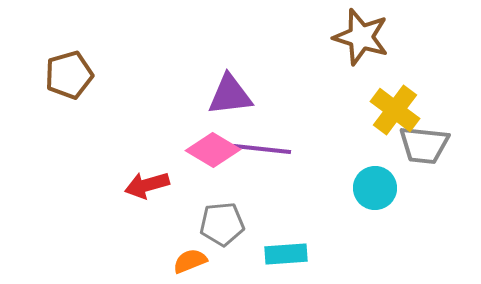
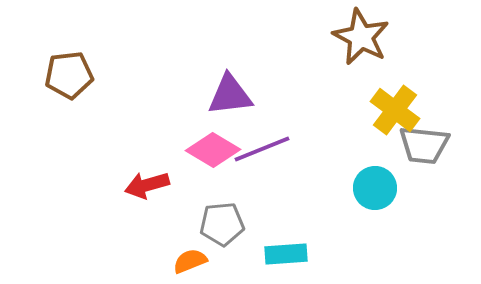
brown star: rotated 10 degrees clockwise
brown pentagon: rotated 9 degrees clockwise
purple line: rotated 28 degrees counterclockwise
